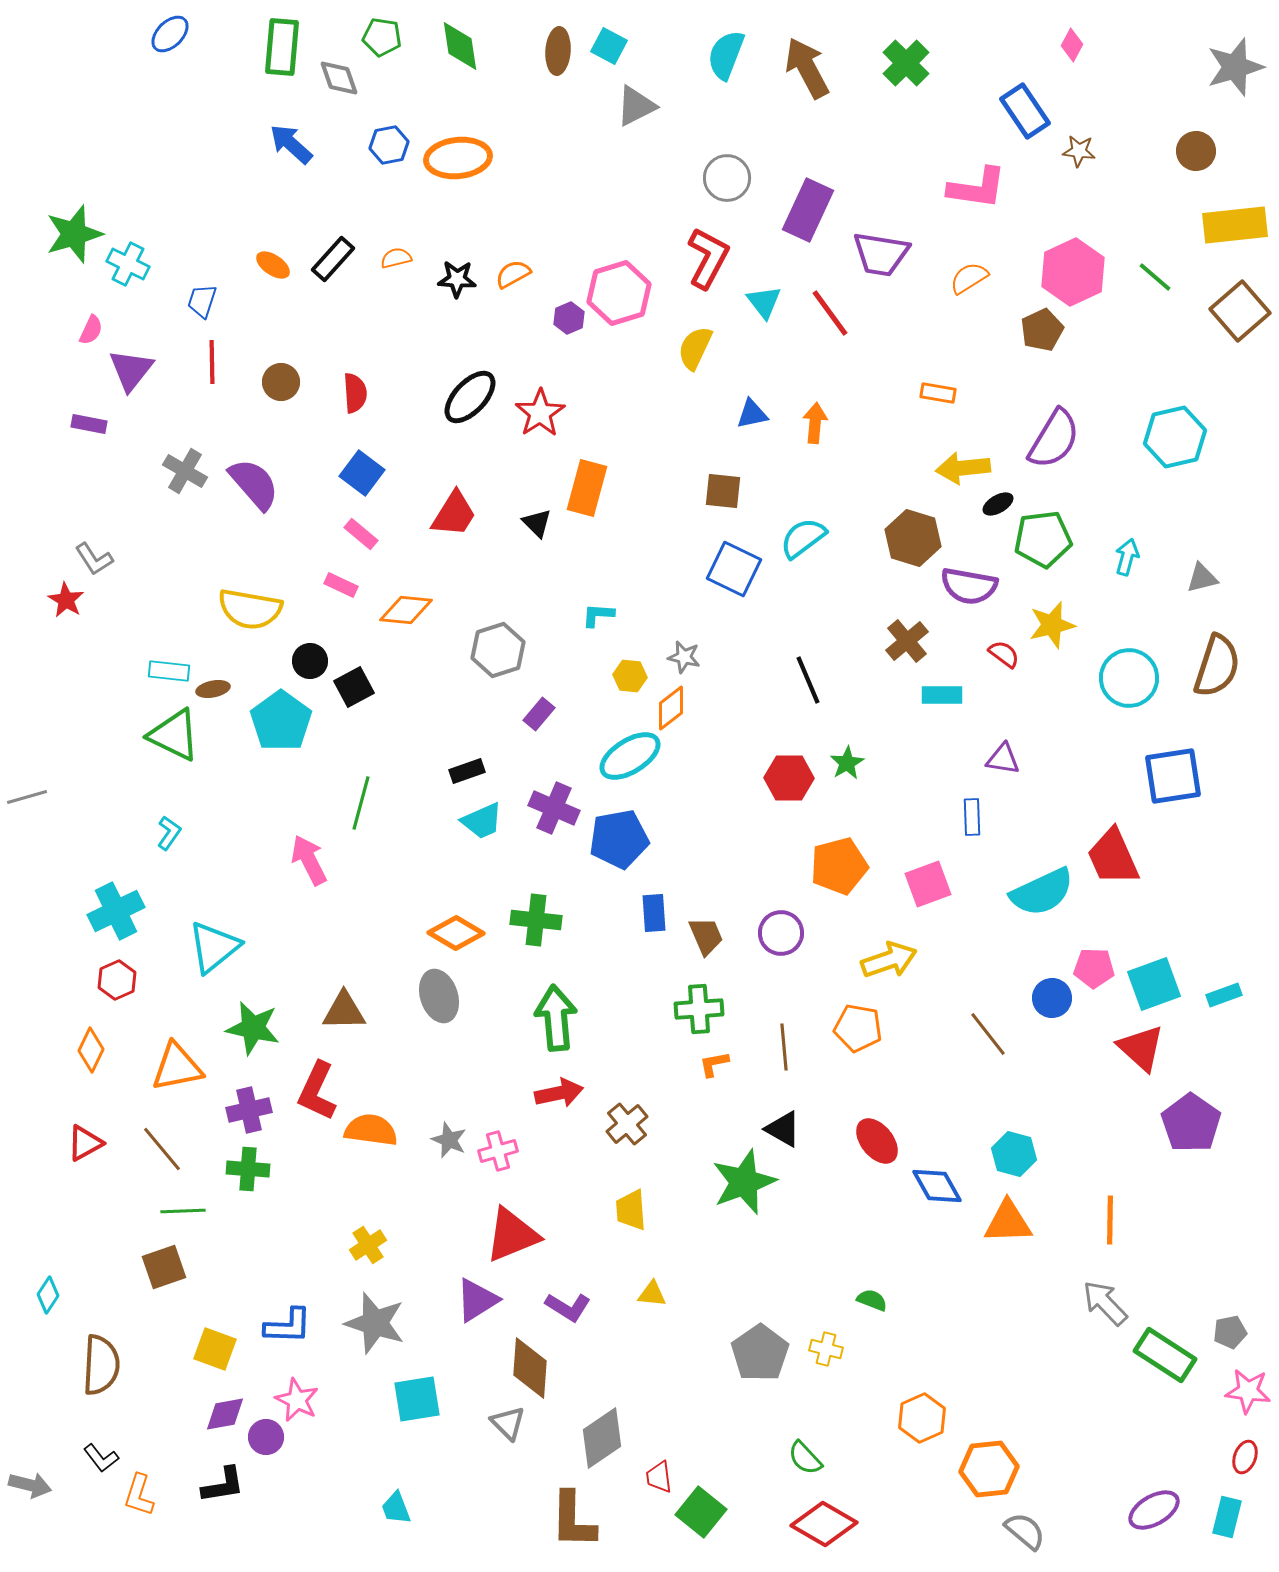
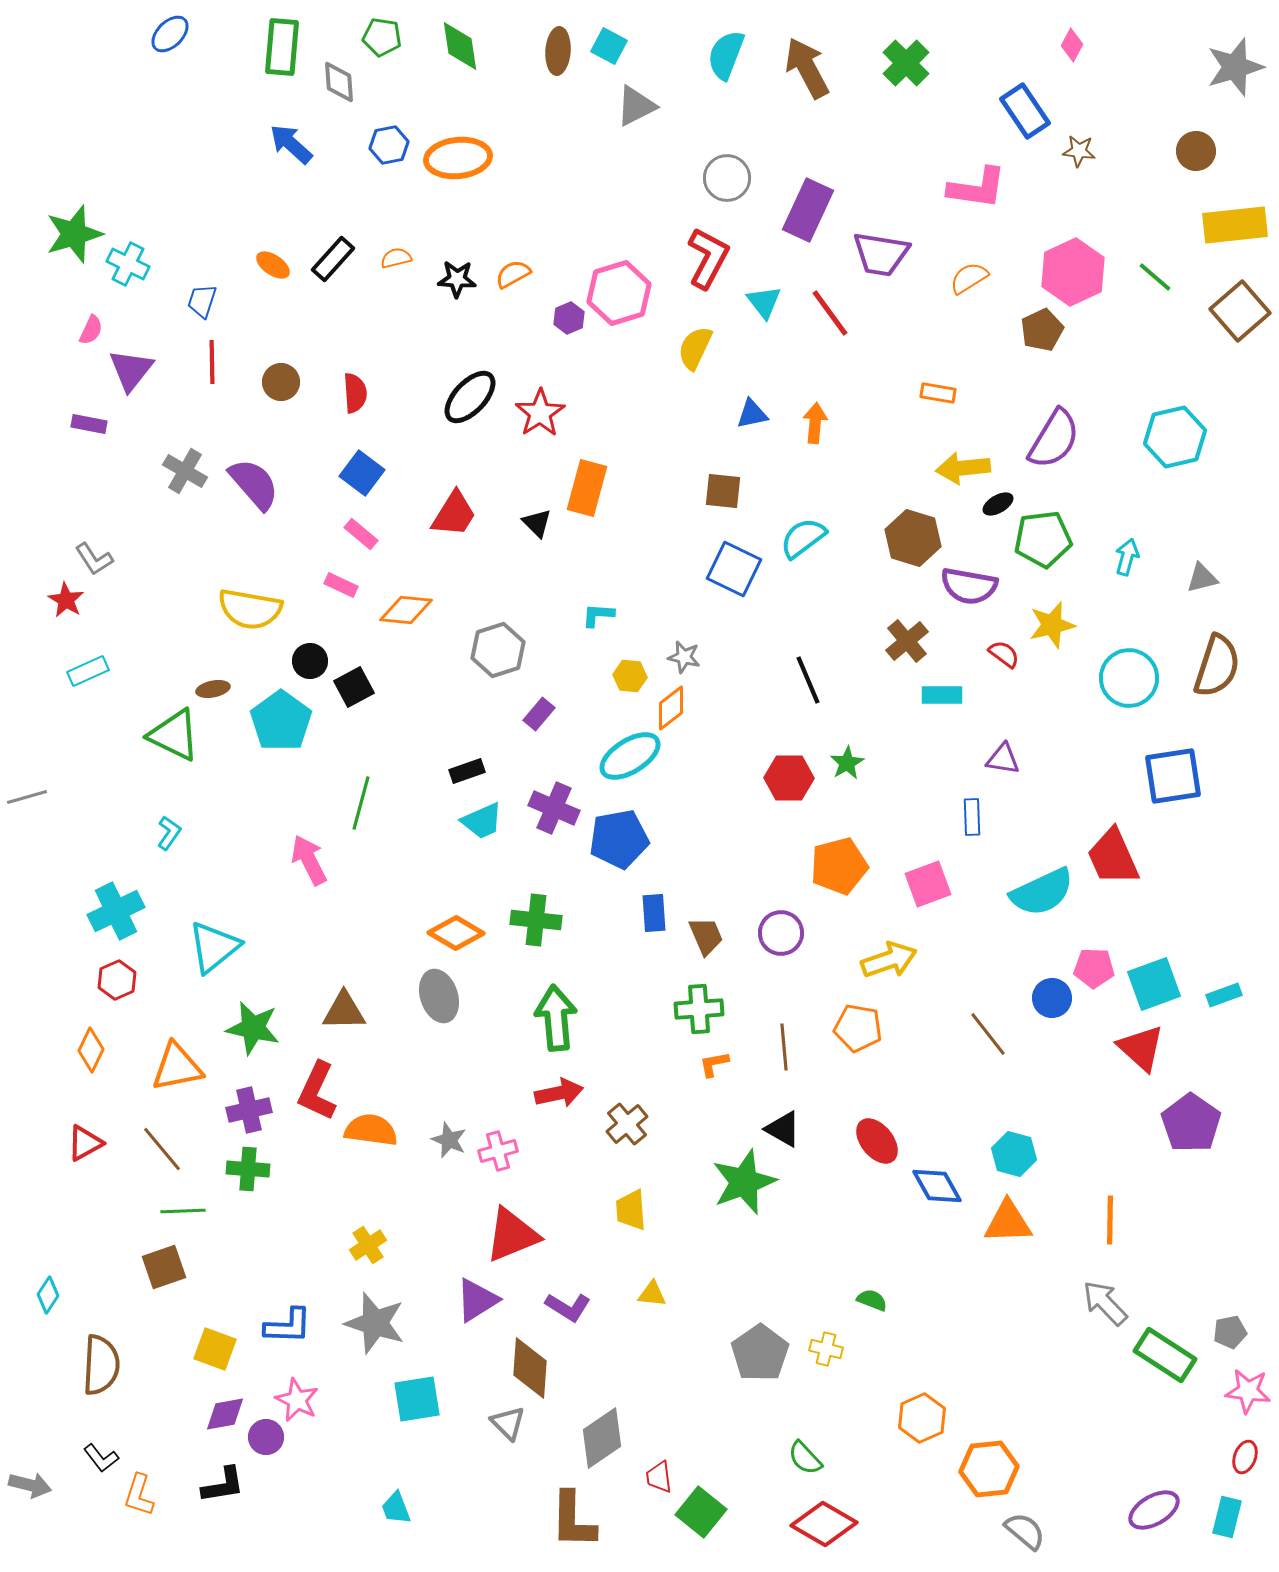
gray diamond at (339, 78): moved 4 px down; rotated 15 degrees clockwise
cyan rectangle at (169, 671): moved 81 px left; rotated 30 degrees counterclockwise
